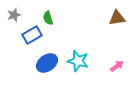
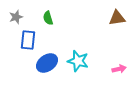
gray star: moved 2 px right, 2 px down
blue rectangle: moved 4 px left, 5 px down; rotated 54 degrees counterclockwise
pink arrow: moved 2 px right, 3 px down; rotated 24 degrees clockwise
